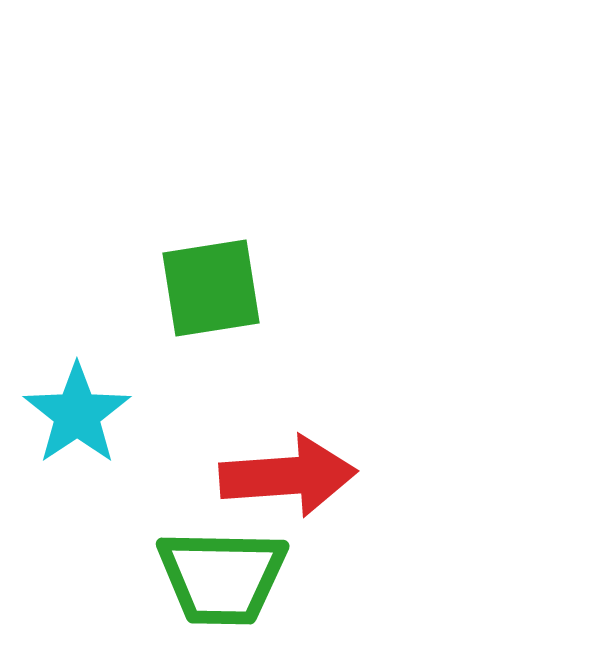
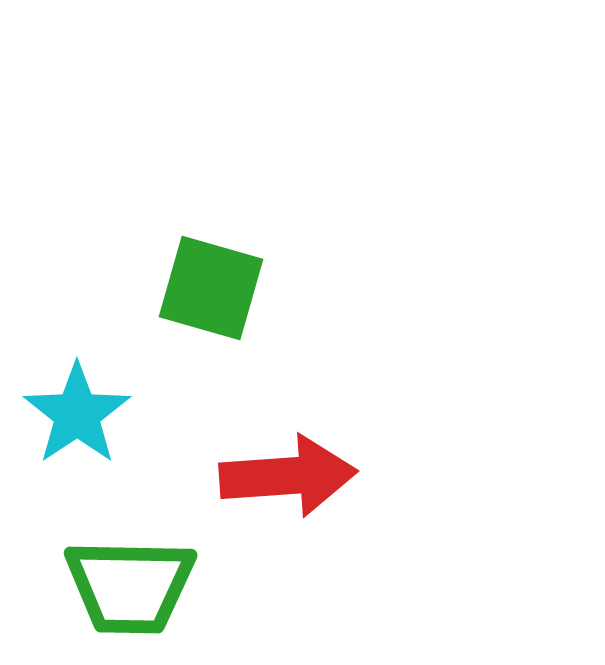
green square: rotated 25 degrees clockwise
green trapezoid: moved 92 px left, 9 px down
